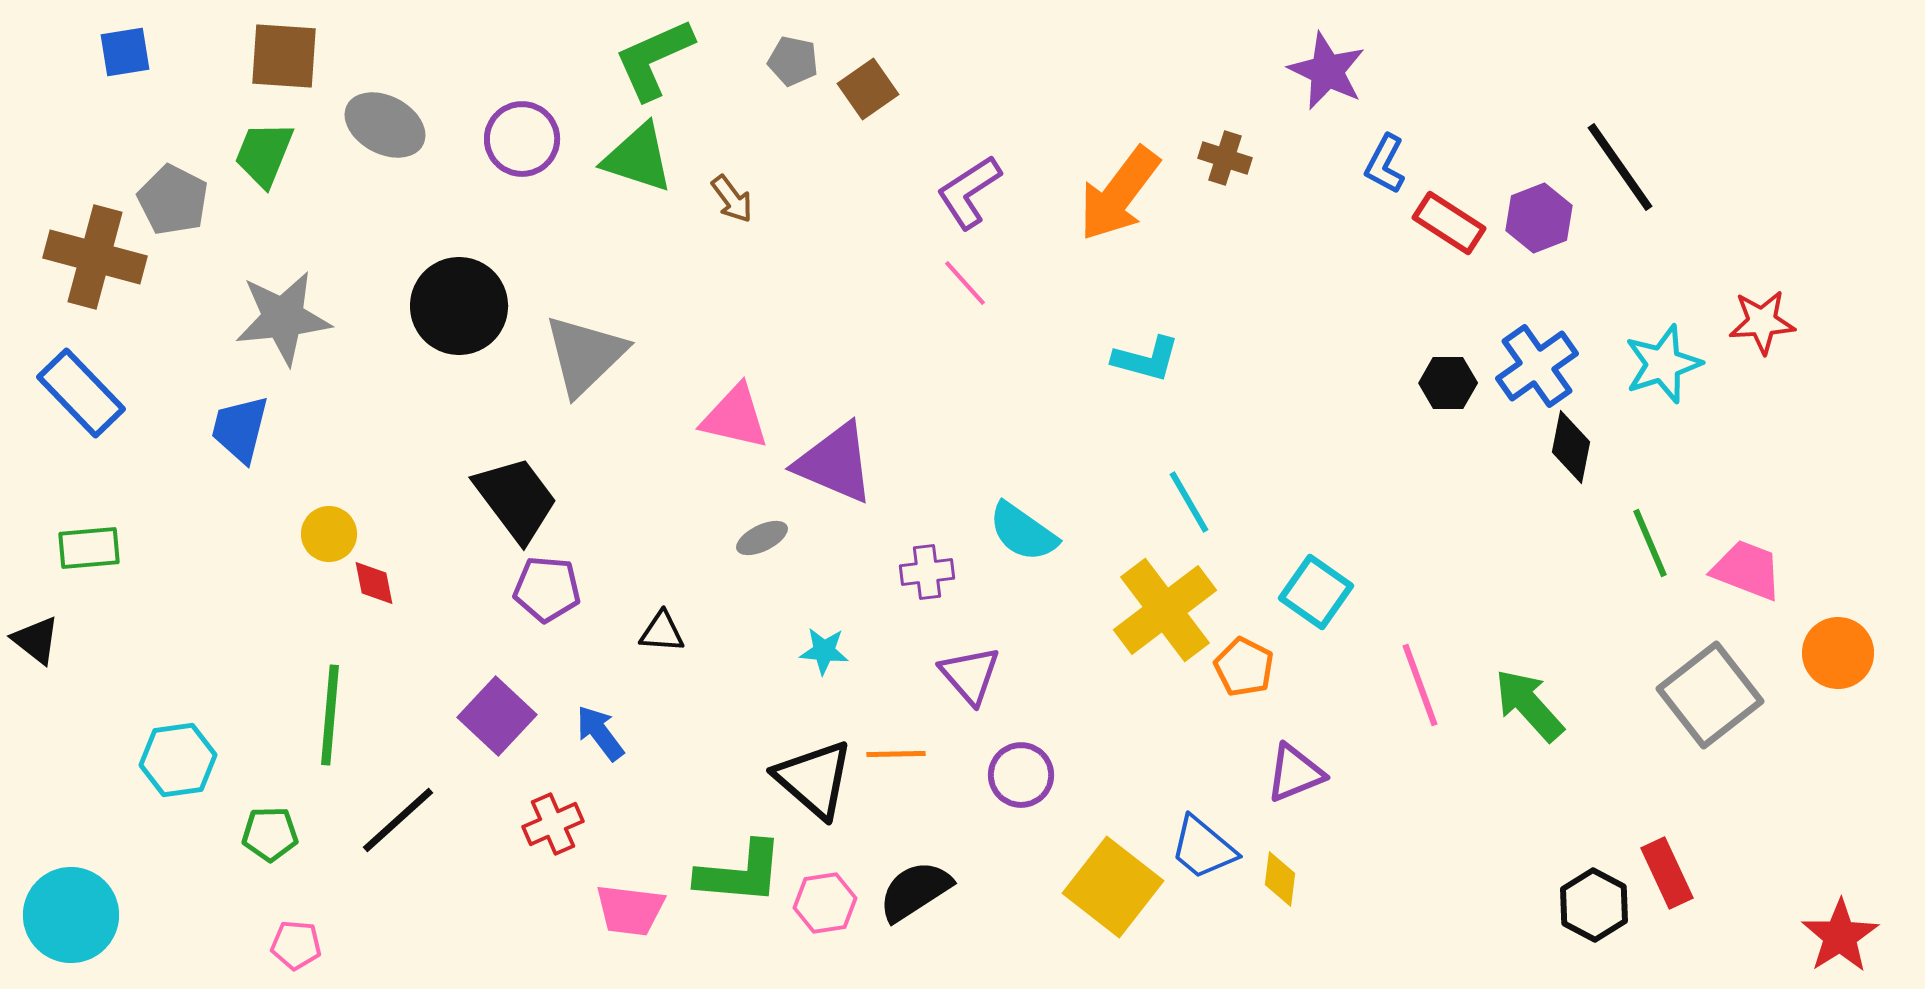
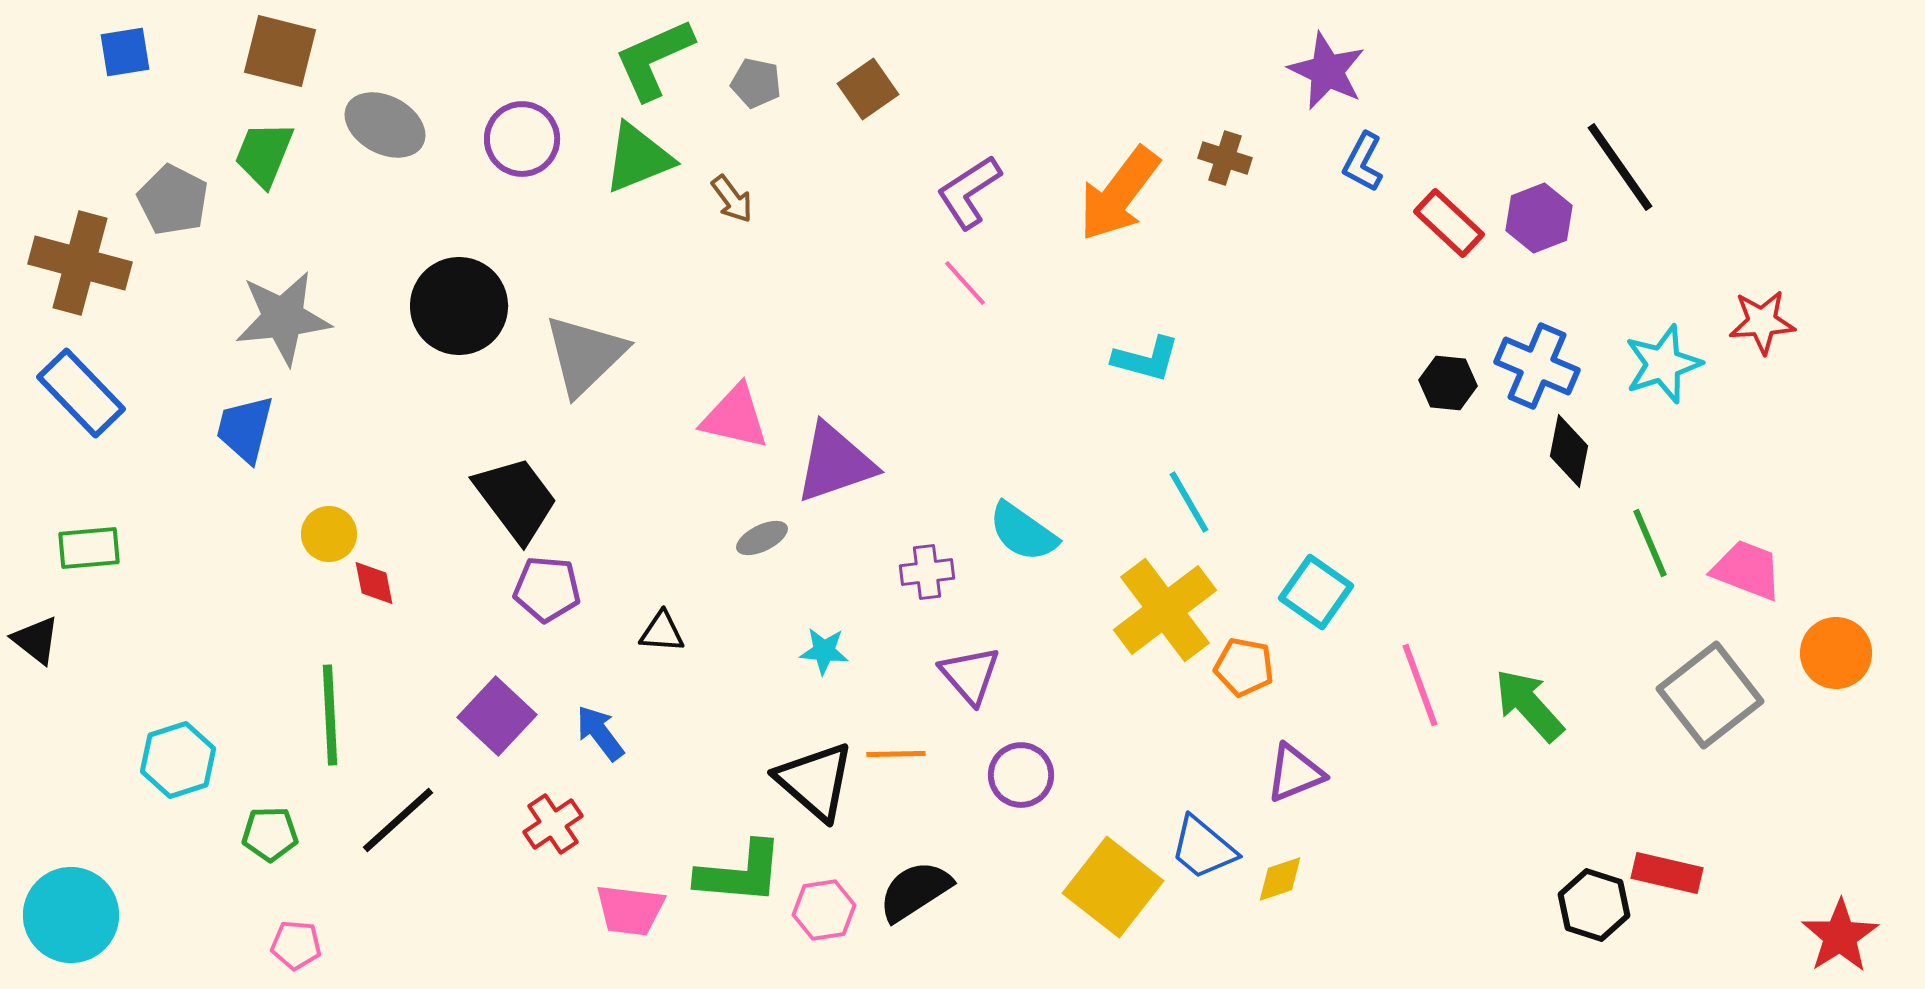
brown square at (284, 56): moved 4 px left, 5 px up; rotated 10 degrees clockwise
gray pentagon at (793, 61): moved 37 px left, 22 px down
green triangle at (638, 158): rotated 40 degrees counterclockwise
blue L-shape at (1385, 164): moved 22 px left, 2 px up
red rectangle at (1449, 223): rotated 10 degrees clockwise
brown cross at (95, 257): moved 15 px left, 6 px down
blue cross at (1537, 366): rotated 32 degrees counterclockwise
black hexagon at (1448, 383): rotated 6 degrees clockwise
blue trapezoid at (240, 429): moved 5 px right
black diamond at (1571, 447): moved 2 px left, 4 px down
purple triangle at (835, 463): rotated 42 degrees counterclockwise
orange circle at (1838, 653): moved 2 px left
orange pentagon at (1244, 667): rotated 16 degrees counterclockwise
green line at (330, 715): rotated 8 degrees counterclockwise
cyan hexagon at (178, 760): rotated 10 degrees counterclockwise
black triangle at (814, 779): moved 1 px right, 2 px down
red cross at (553, 824): rotated 10 degrees counterclockwise
red rectangle at (1667, 873): rotated 52 degrees counterclockwise
yellow diamond at (1280, 879): rotated 64 degrees clockwise
pink hexagon at (825, 903): moved 1 px left, 7 px down
black hexagon at (1594, 905): rotated 10 degrees counterclockwise
